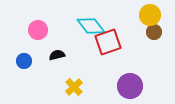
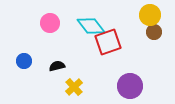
pink circle: moved 12 px right, 7 px up
black semicircle: moved 11 px down
